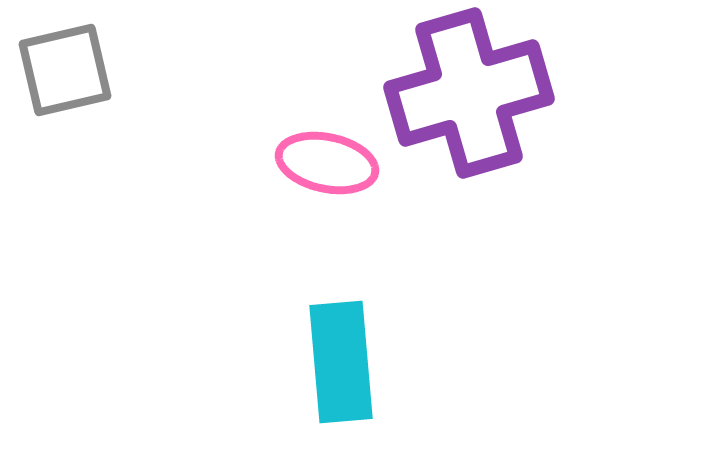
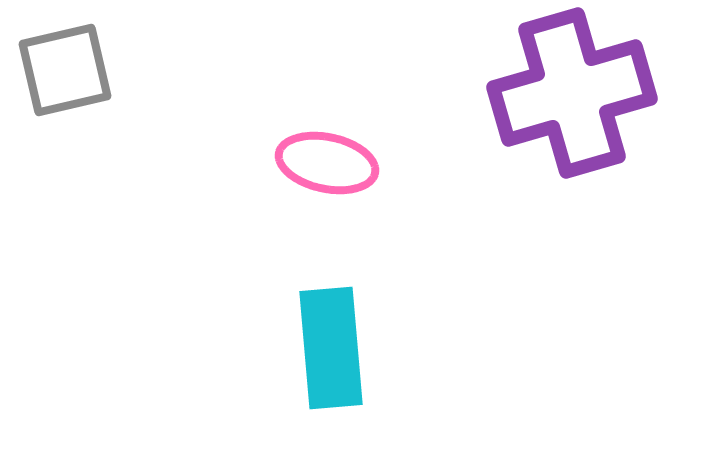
purple cross: moved 103 px right
cyan rectangle: moved 10 px left, 14 px up
